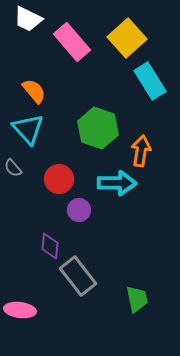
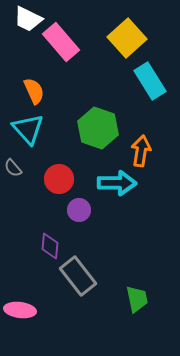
pink rectangle: moved 11 px left
orange semicircle: rotated 16 degrees clockwise
